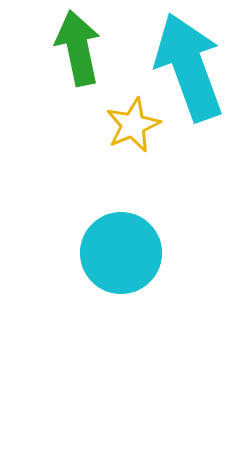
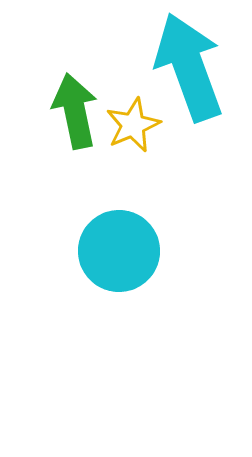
green arrow: moved 3 px left, 63 px down
cyan circle: moved 2 px left, 2 px up
